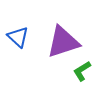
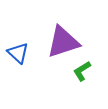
blue triangle: moved 16 px down
